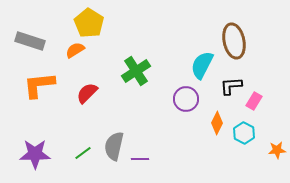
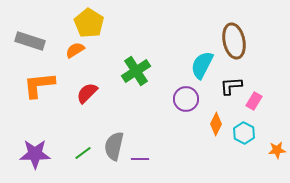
orange diamond: moved 1 px left, 1 px down
